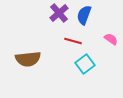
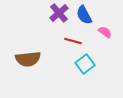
blue semicircle: rotated 48 degrees counterclockwise
pink semicircle: moved 6 px left, 7 px up
